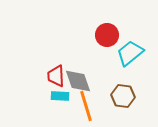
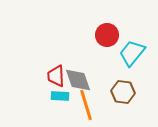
cyan trapezoid: moved 2 px right; rotated 12 degrees counterclockwise
gray diamond: moved 1 px up
brown hexagon: moved 4 px up
orange line: moved 1 px up
